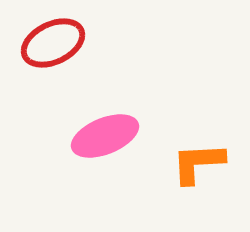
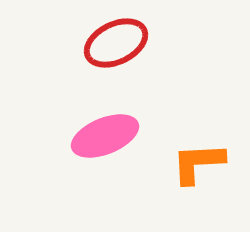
red ellipse: moved 63 px right
